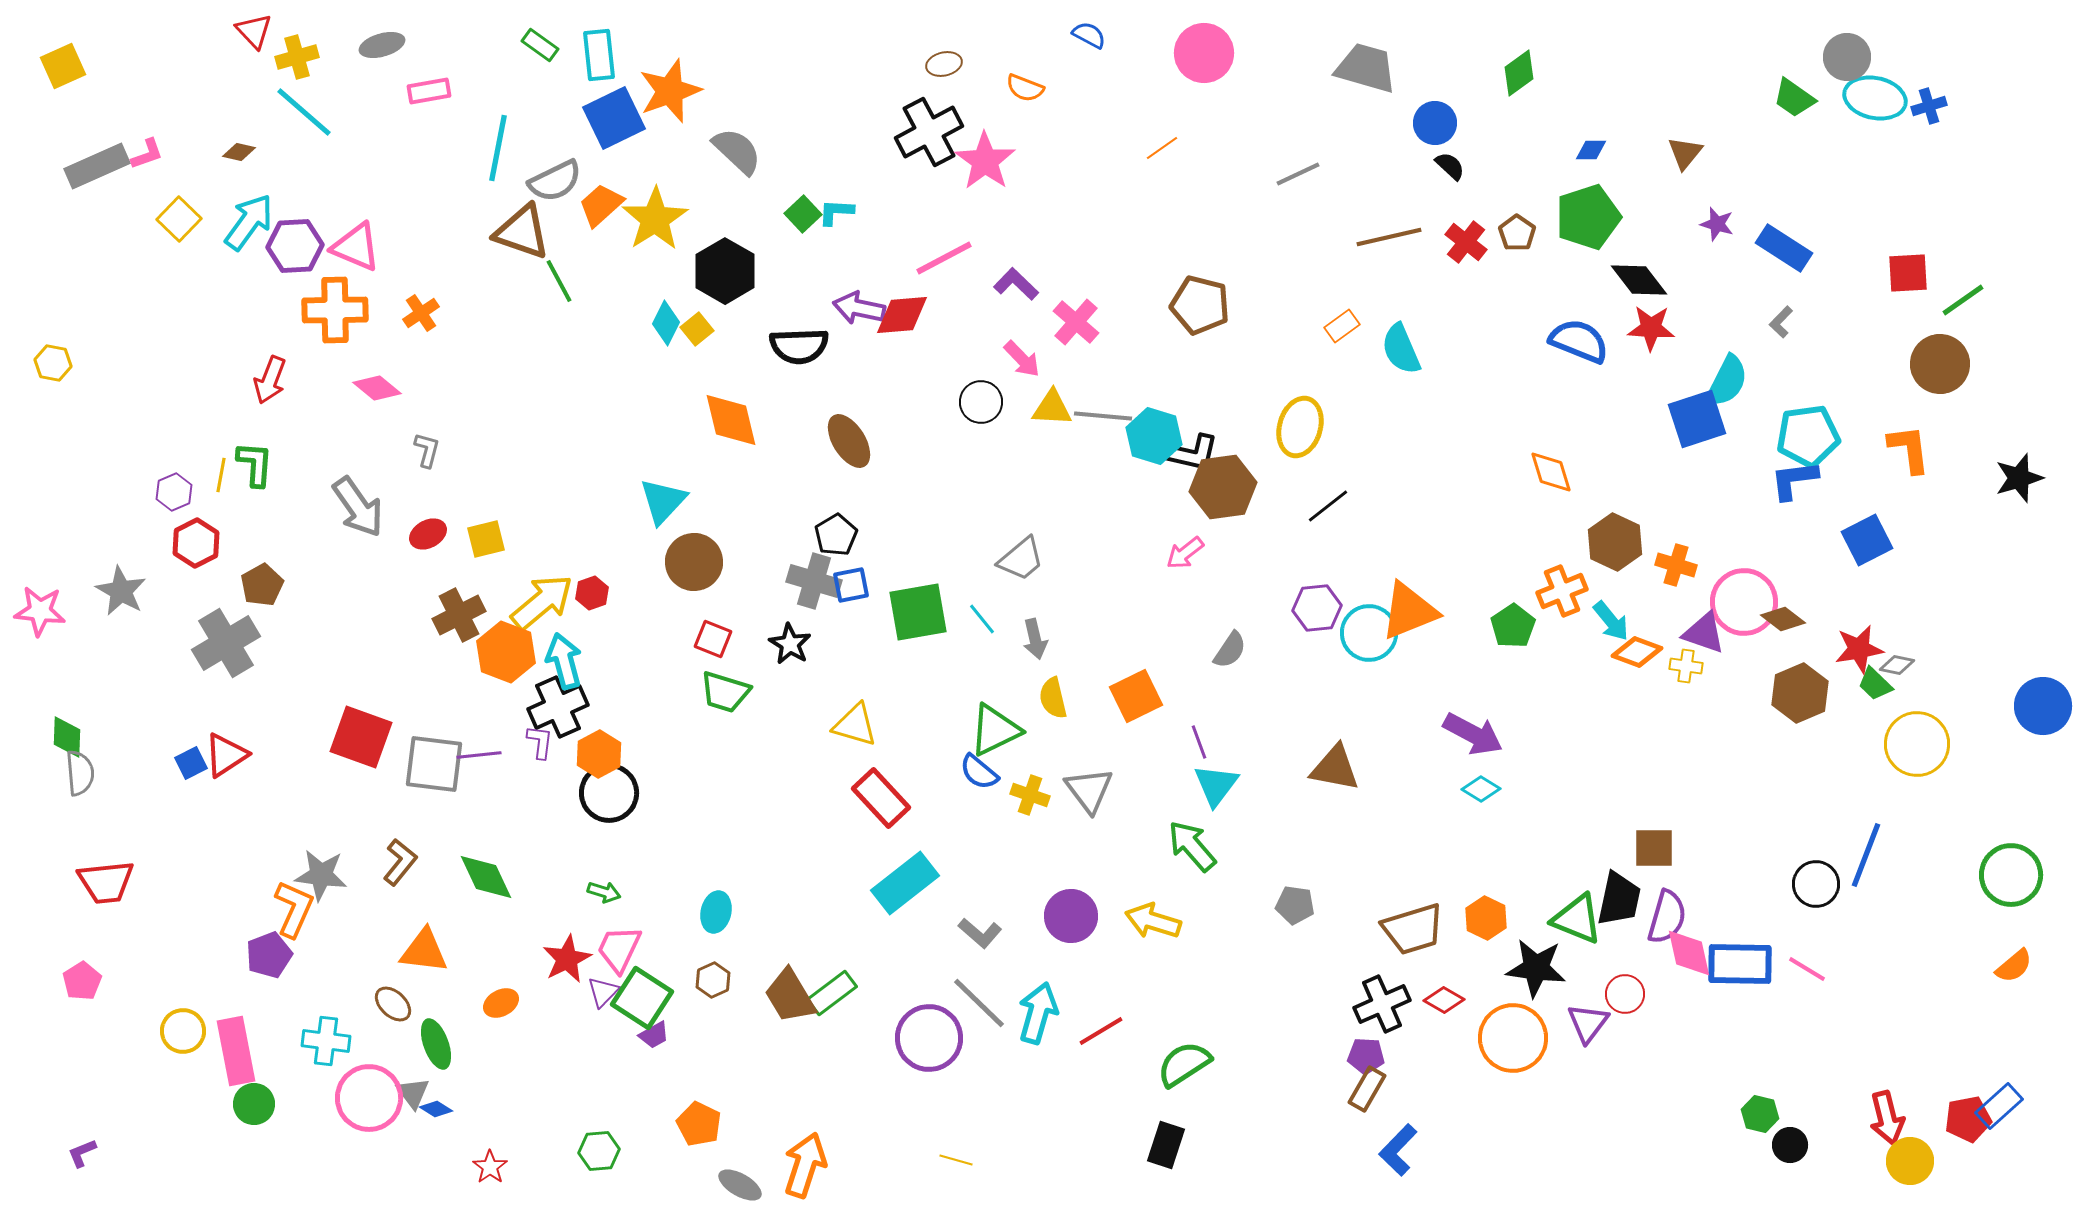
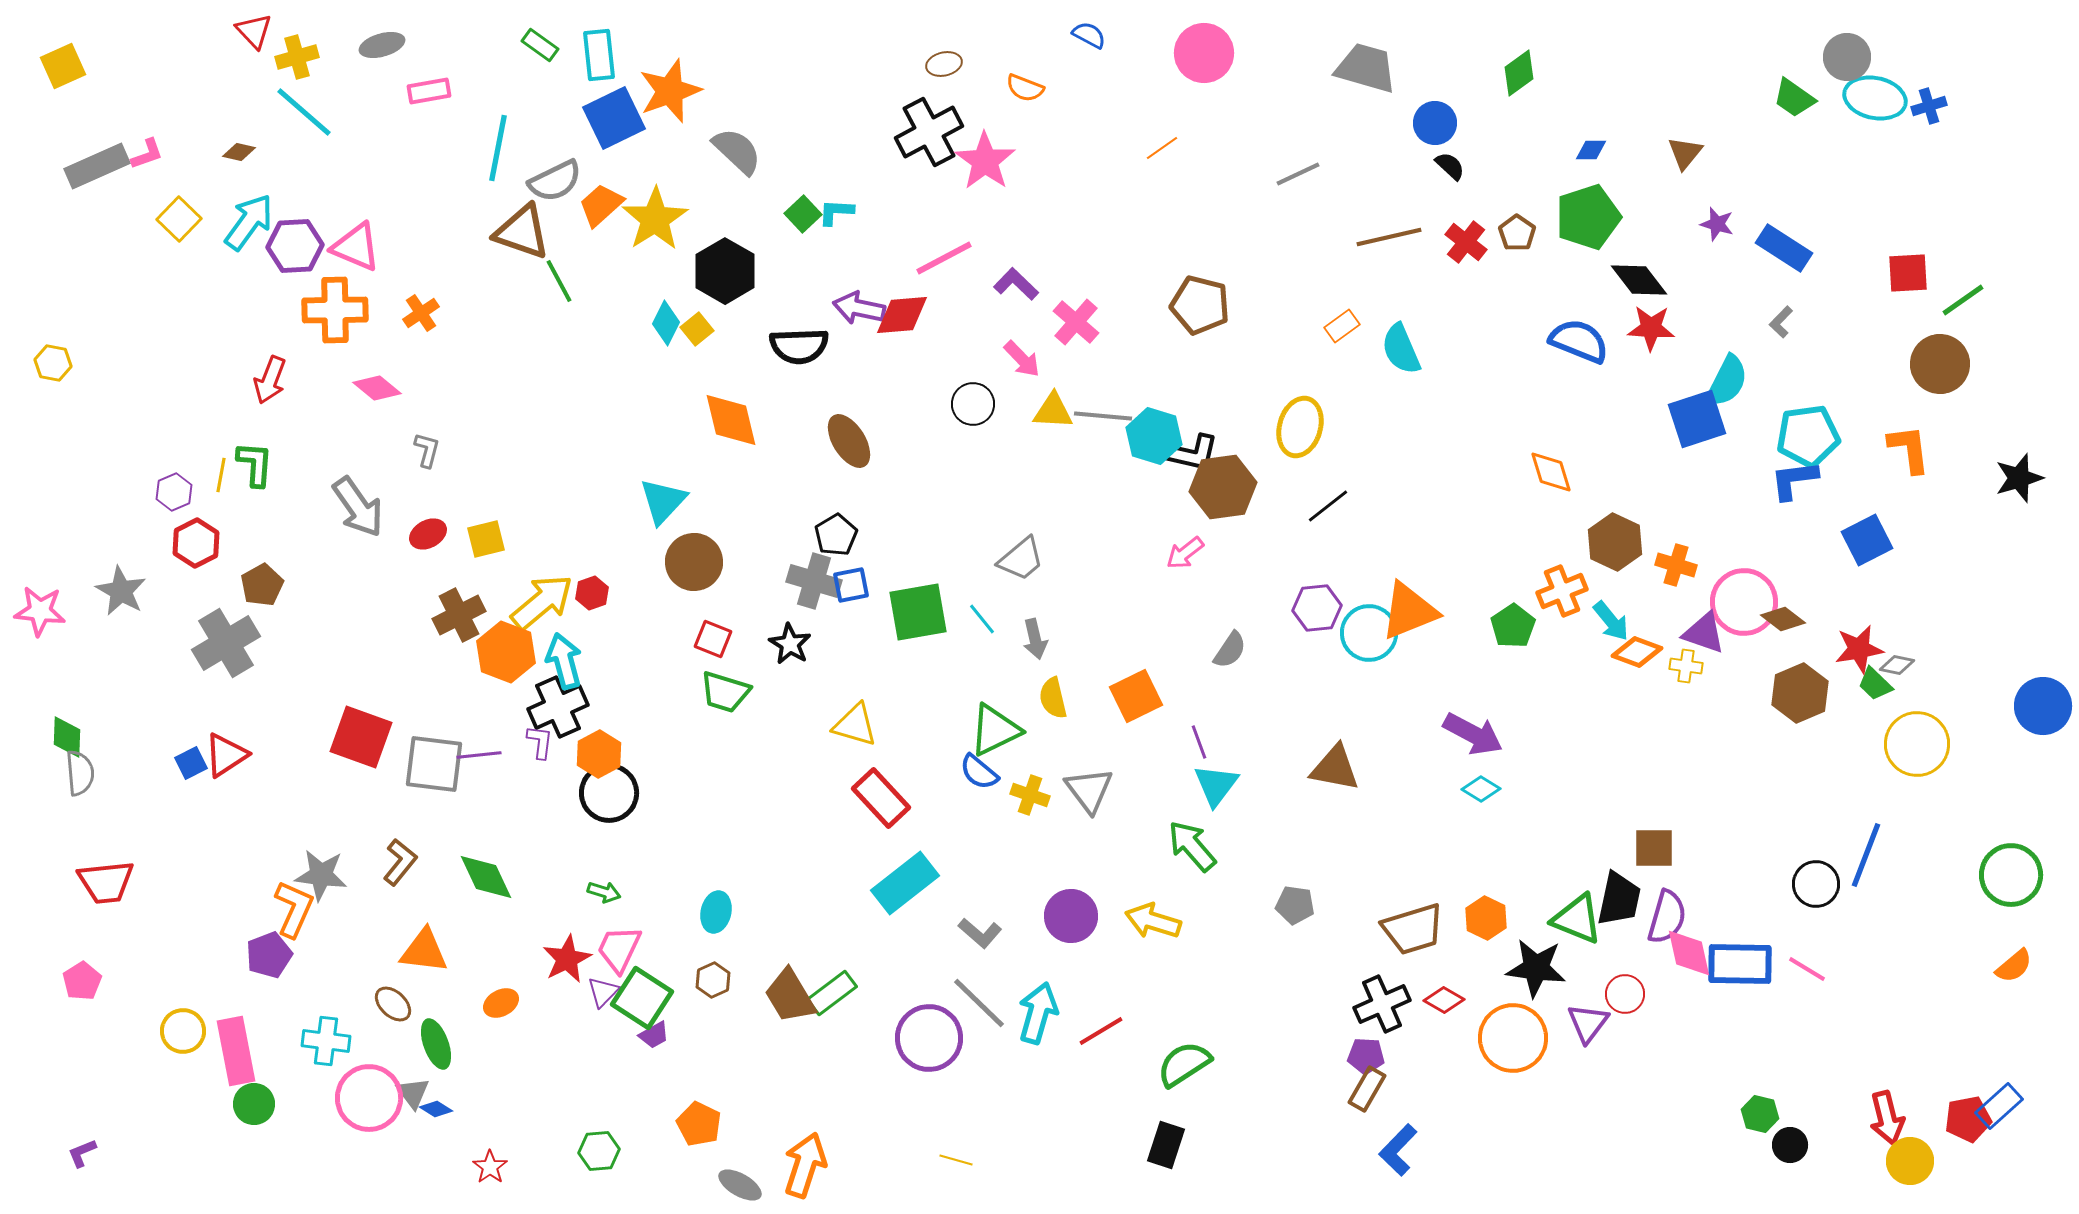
black circle at (981, 402): moved 8 px left, 2 px down
yellow triangle at (1052, 408): moved 1 px right, 3 px down
